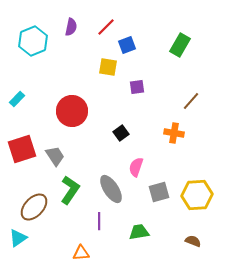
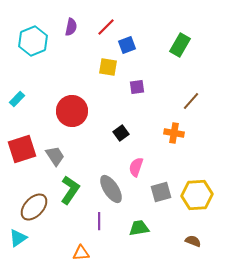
gray square: moved 2 px right
green trapezoid: moved 4 px up
